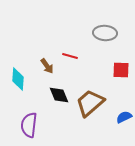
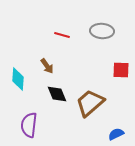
gray ellipse: moved 3 px left, 2 px up
red line: moved 8 px left, 21 px up
black diamond: moved 2 px left, 1 px up
blue semicircle: moved 8 px left, 17 px down
